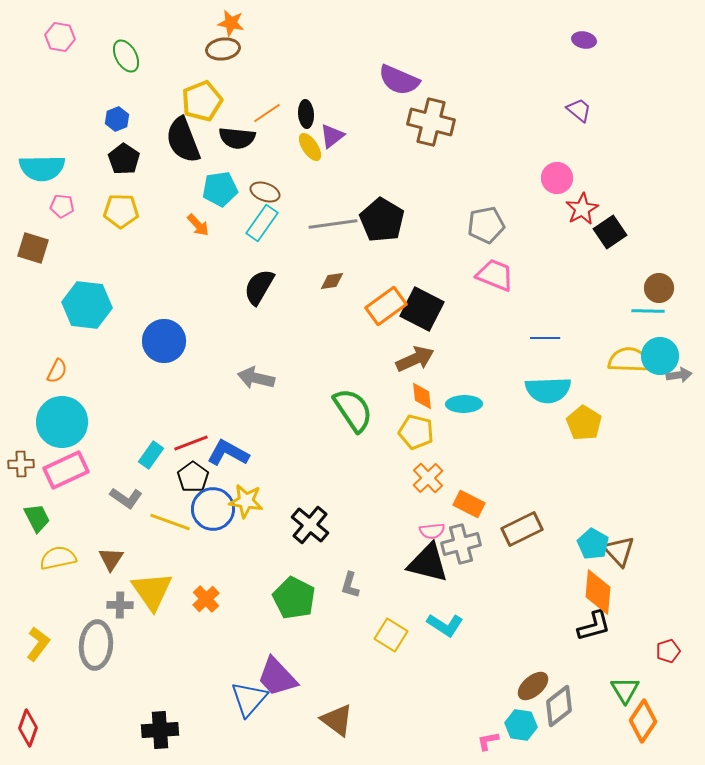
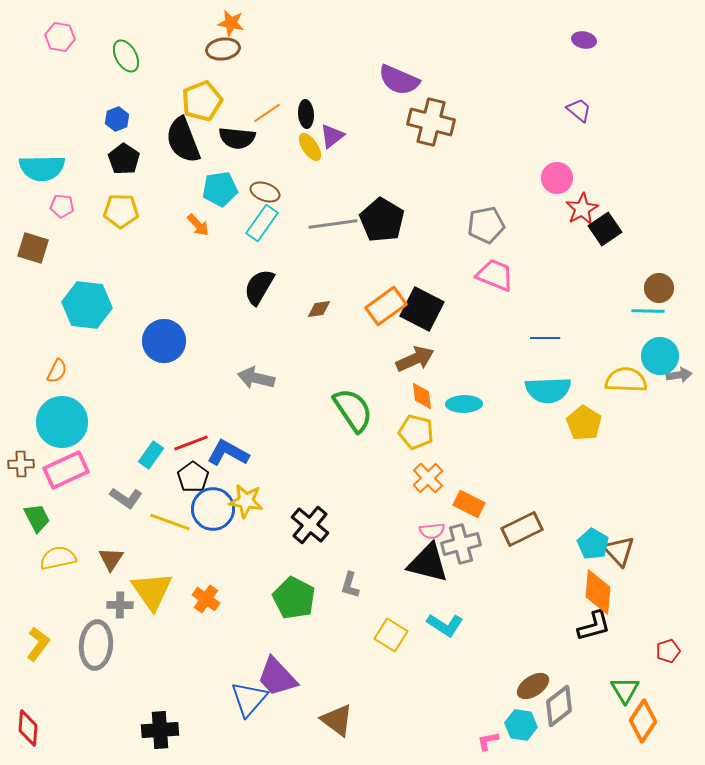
black square at (610, 232): moved 5 px left, 3 px up
brown diamond at (332, 281): moved 13 px left, 28 px down
yellow semicircle at (629, 360): moved 3 px left, 20 px down
orange cross at (206, 599): rotated 12 degrees counterclockwise
brown ellipse at (533, 686): rotated 8 degrees clockwise
red diamond at (28, 728): rotated 15 degrees counterclockwise
